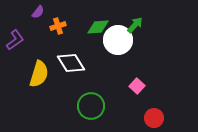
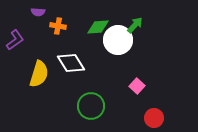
purple semicircle: rotated 56 degrees clockwise
orange cross: rotated 28 degrees clockwise
